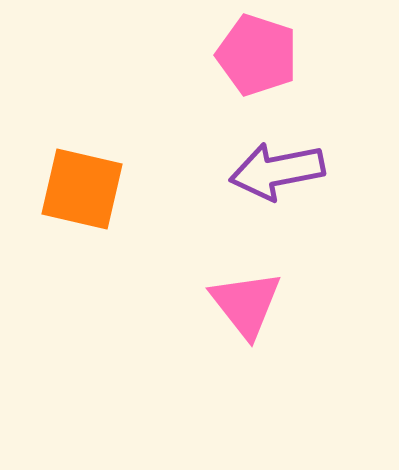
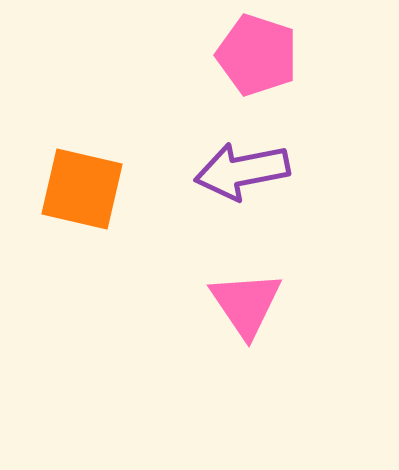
purple arrow: moved 35 px left
pink triangle: rotated 4 degrees clockwise
